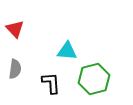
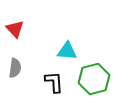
gray semicircle: moved 1 px up
black L-shape: moved 3 px right, 1 px up
